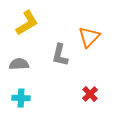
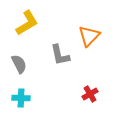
orange triangle: moved 1 px up
gray L-shape: rotated 25 degrees counterclockwise
gray semicircle: rotated 66 degrees clockwise
red cross: rotated 14 degrees clockwise
